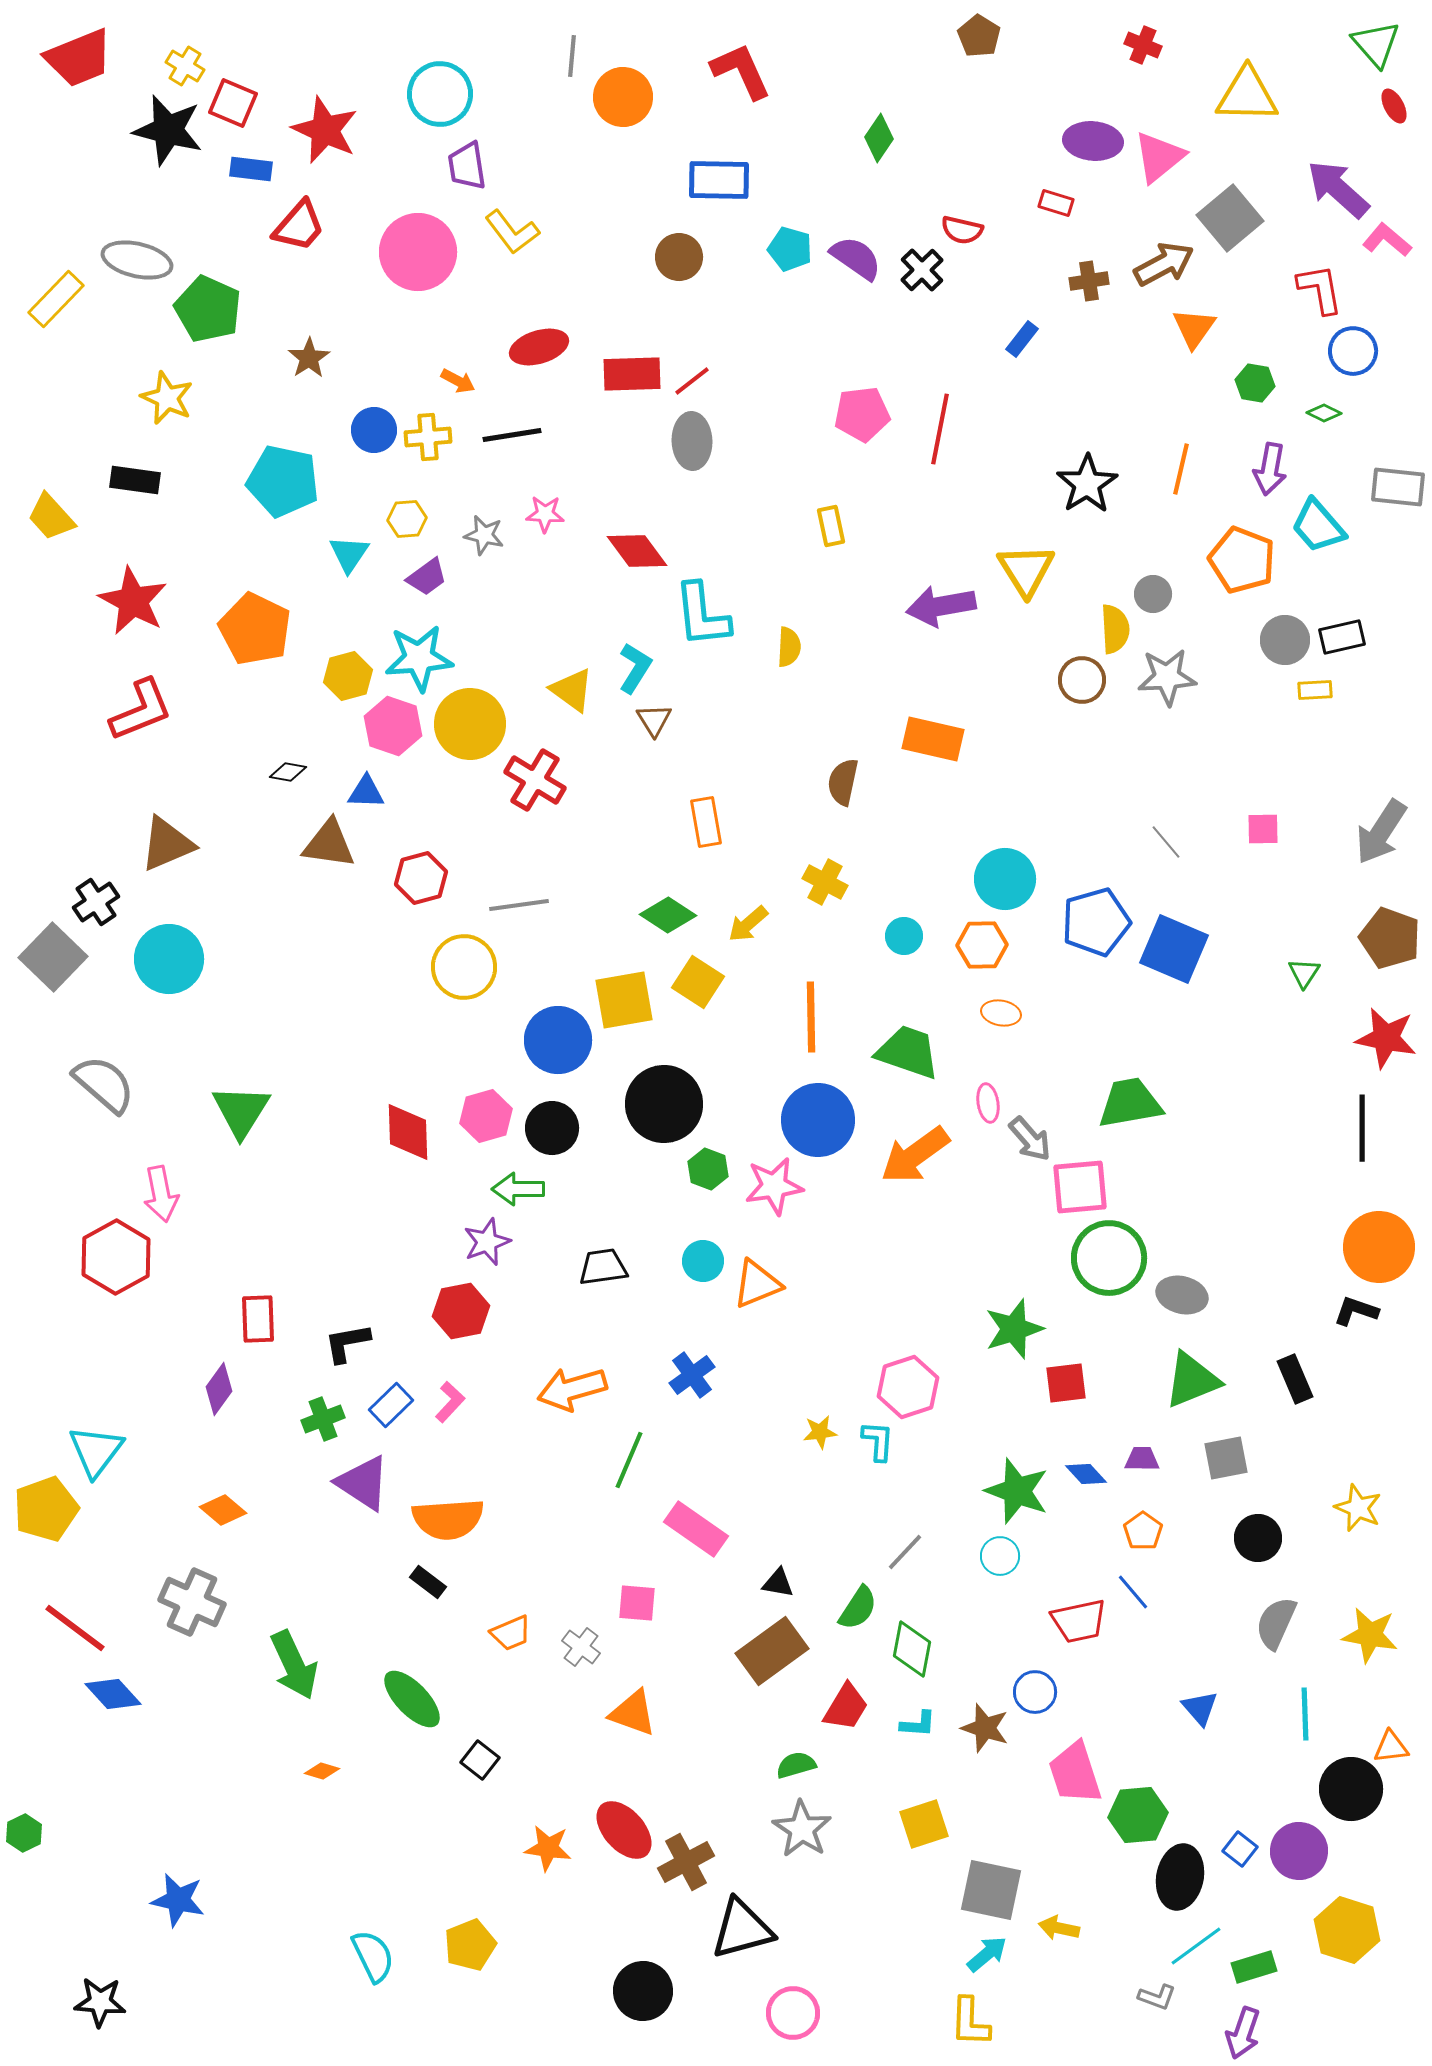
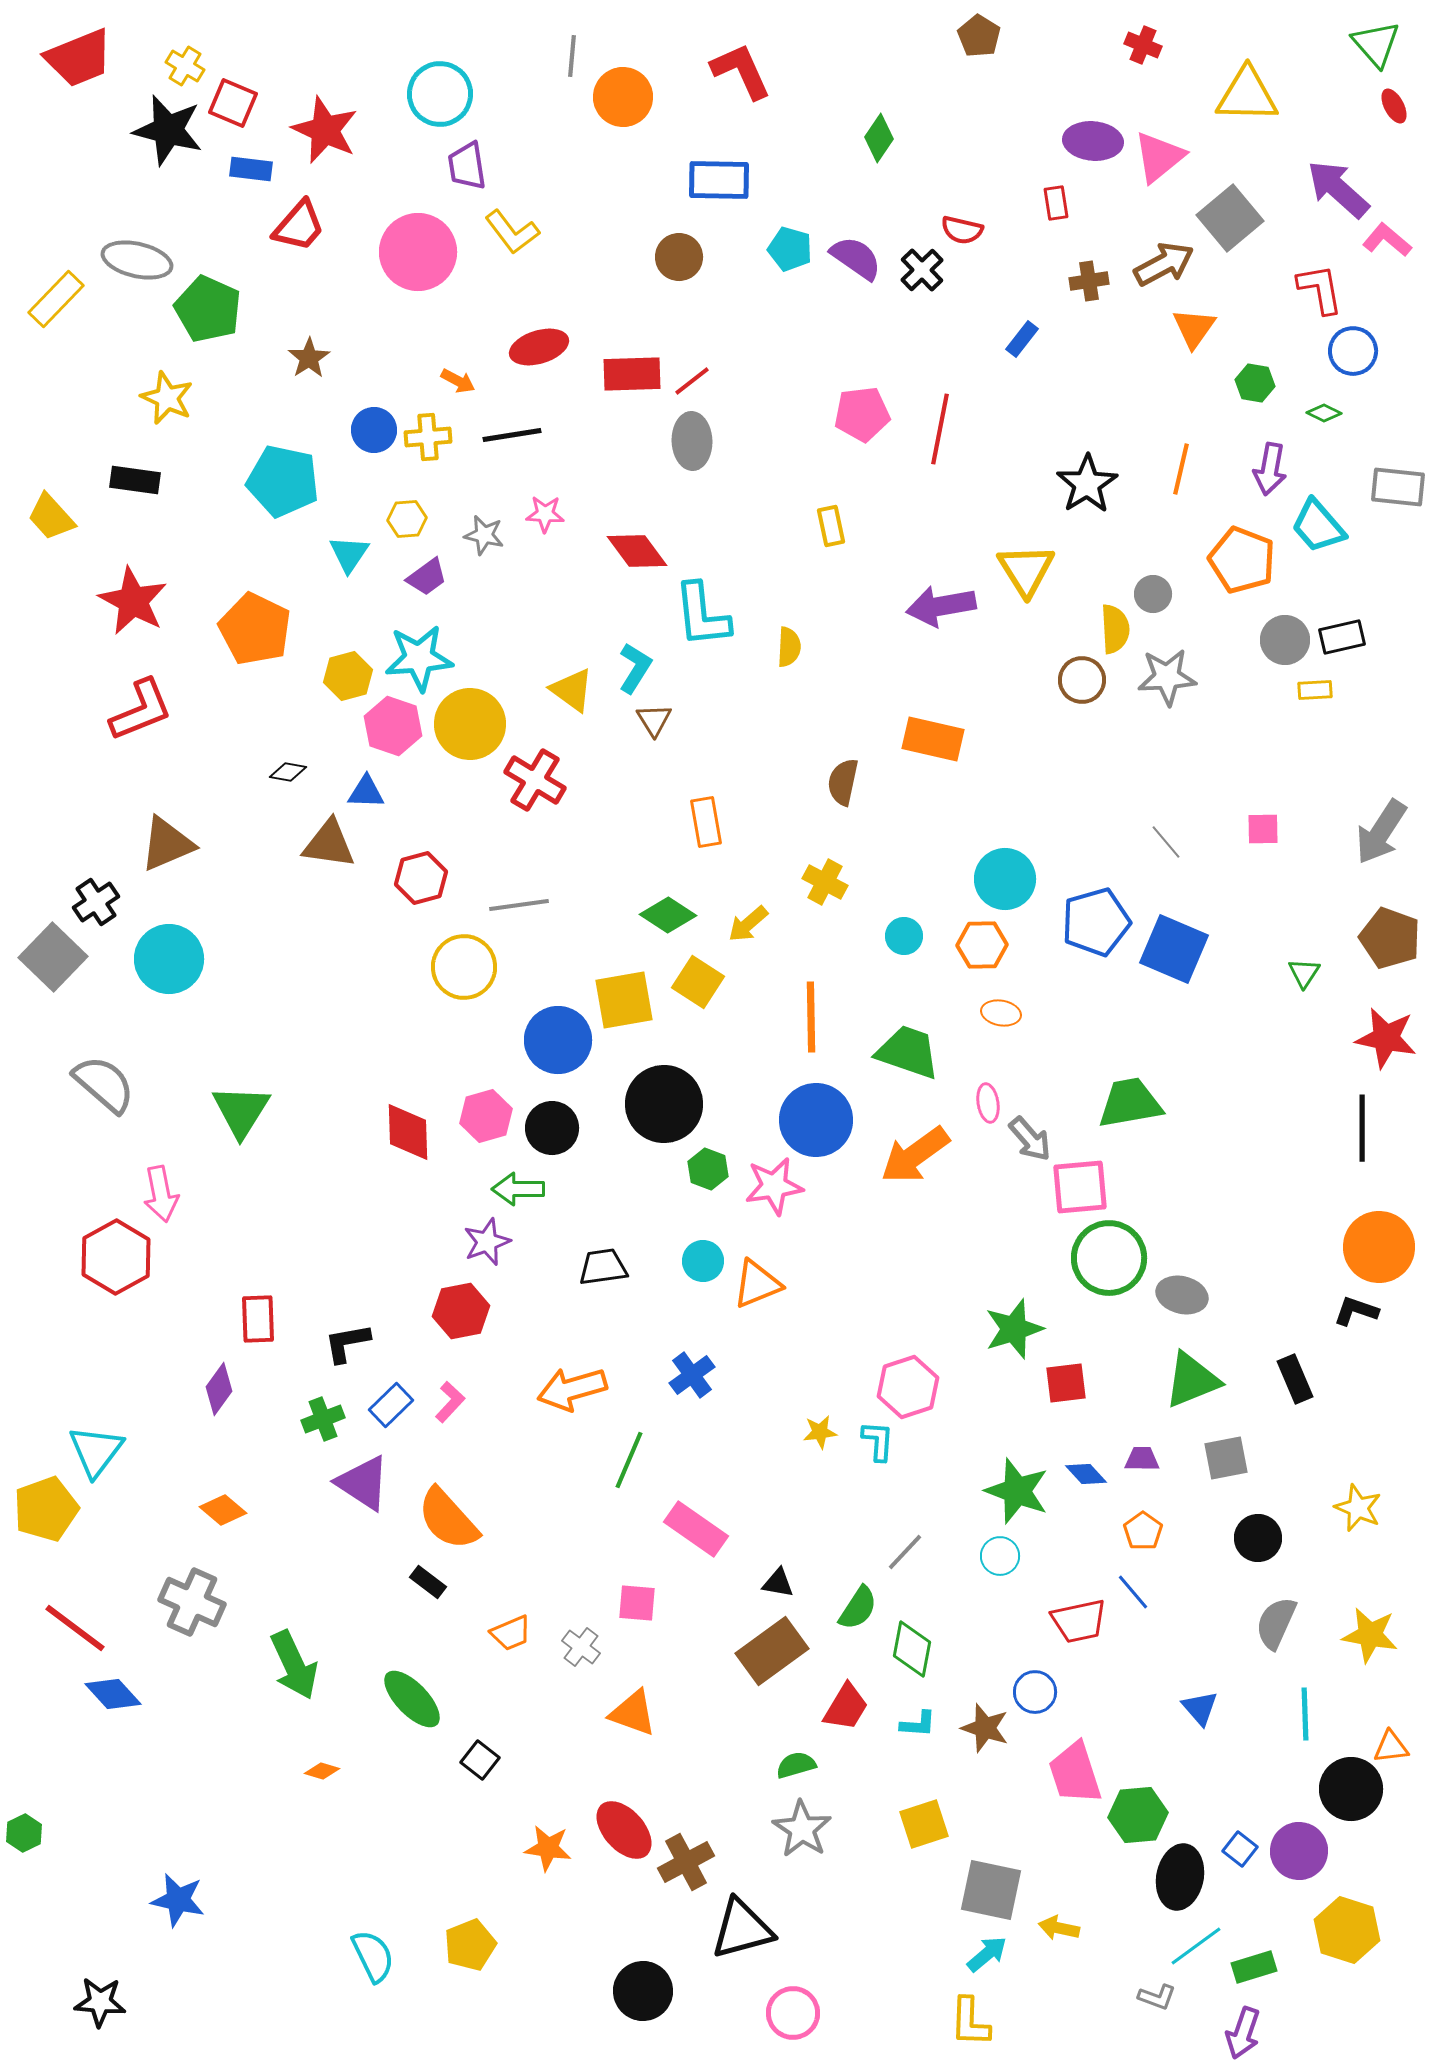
red rectangle at (1056, 203): rotated 64 degrees clockwise
blue circle at (818, 1120): moved 2 px left
orange semicircle at (448, 1519): rotated 52 degrees clockwise
